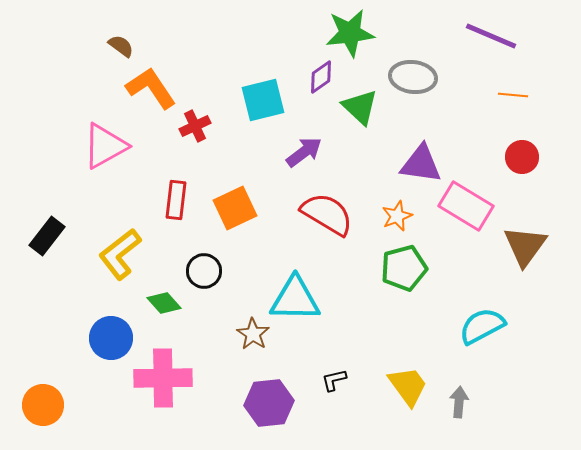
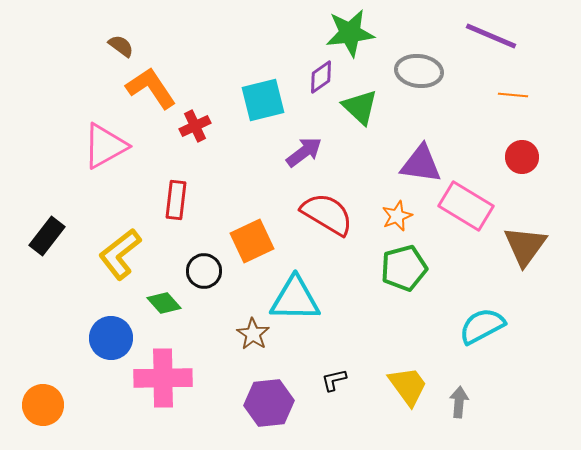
gray ellipse: moved 6 px right, 6 px up
orange square: moved 17 px right, 33 px down
